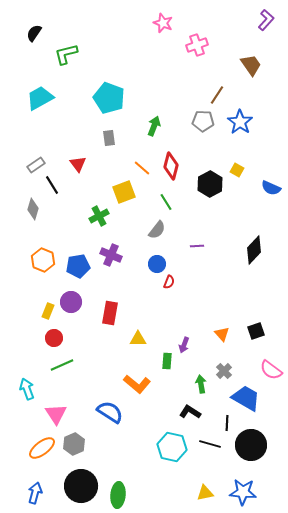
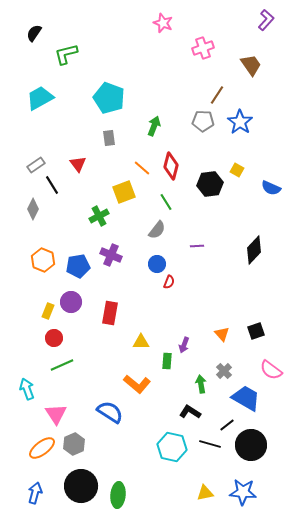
pink cross at (197, 45): moved 6 px right, 3 px down
black hexagon at (210, 184): rotated 20 degrees clockwise
gray diamond at (33, 209): rotated 10 degrees clockwise
yellow triangle at (138, 339): moved 3 px right, 3 px down
black line at (227, 423): moved 2 px down; rotated 49 degrees clockwise
